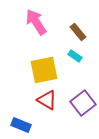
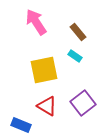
red triangle: moved 6 px down
